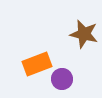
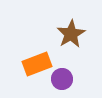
brown star: moved 13 px left; rotated 28 degrees clockwise
